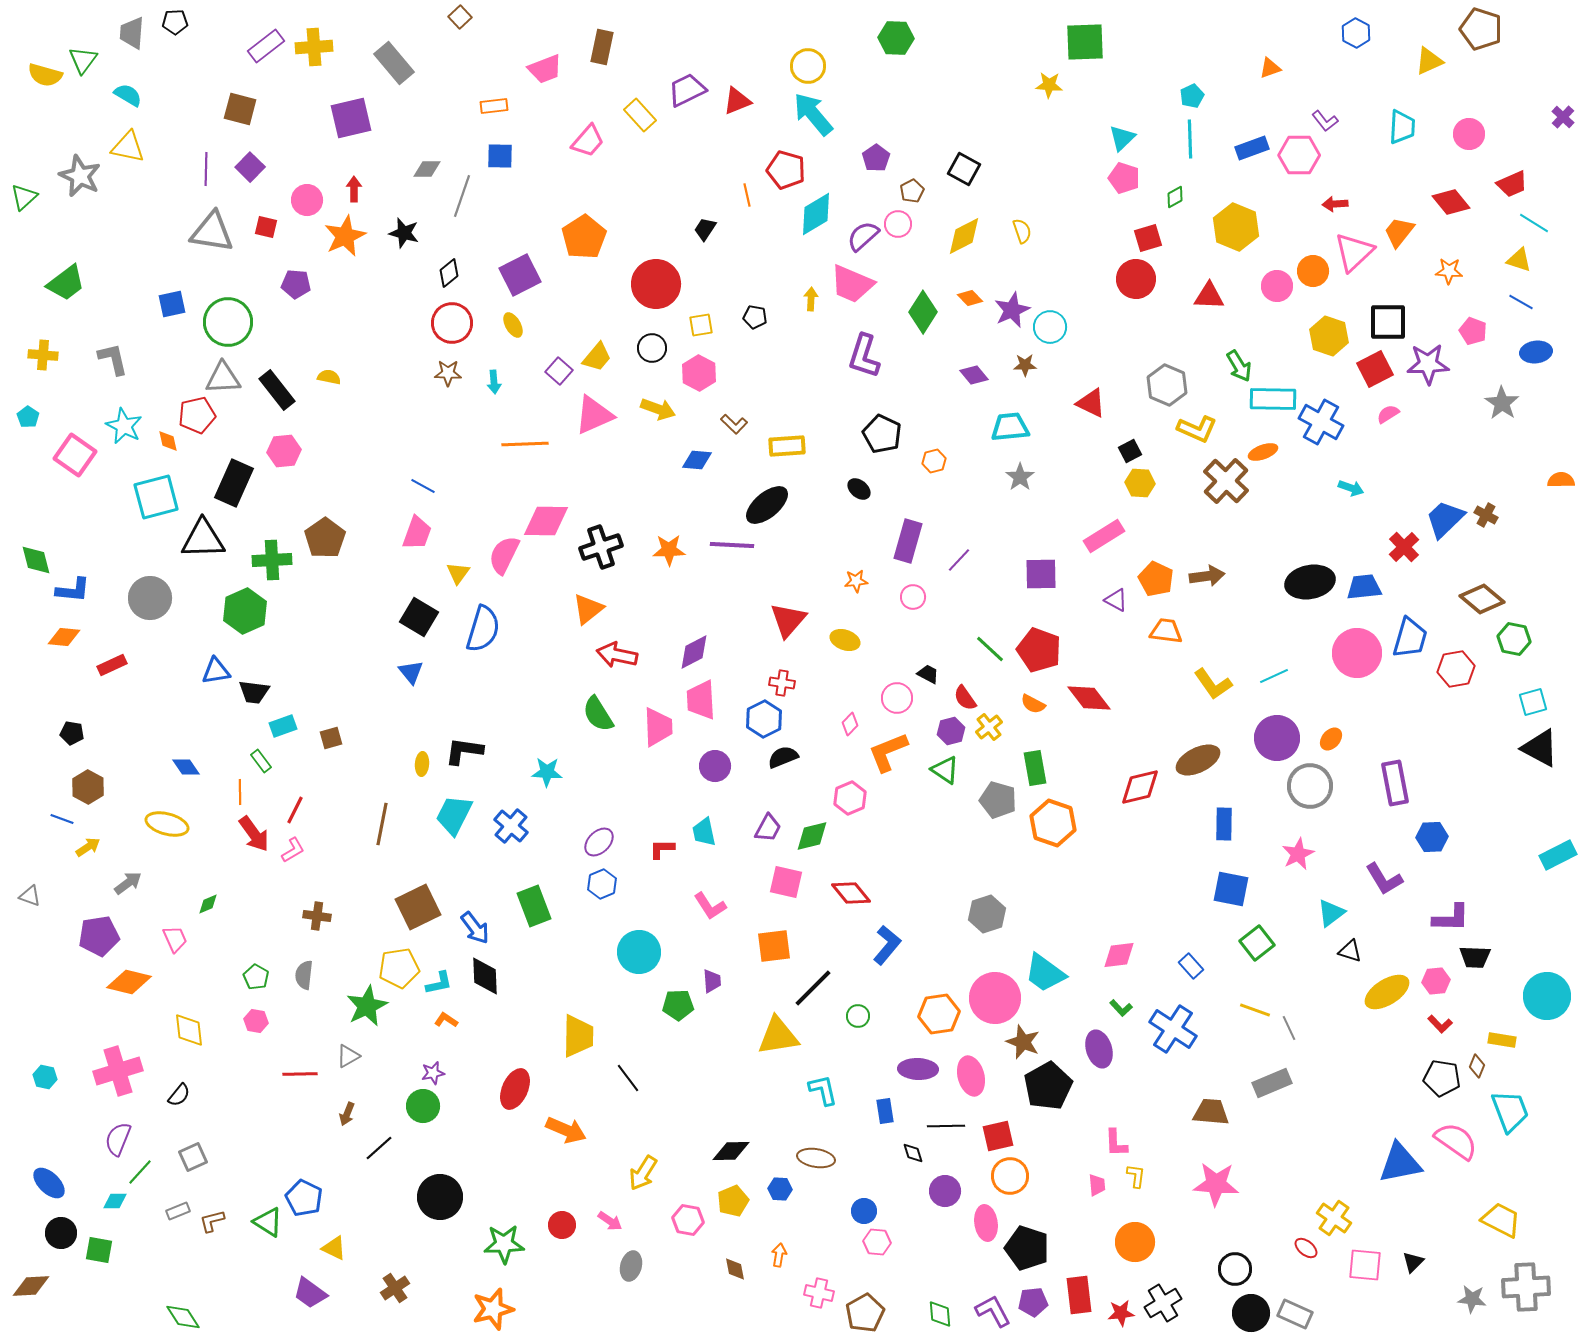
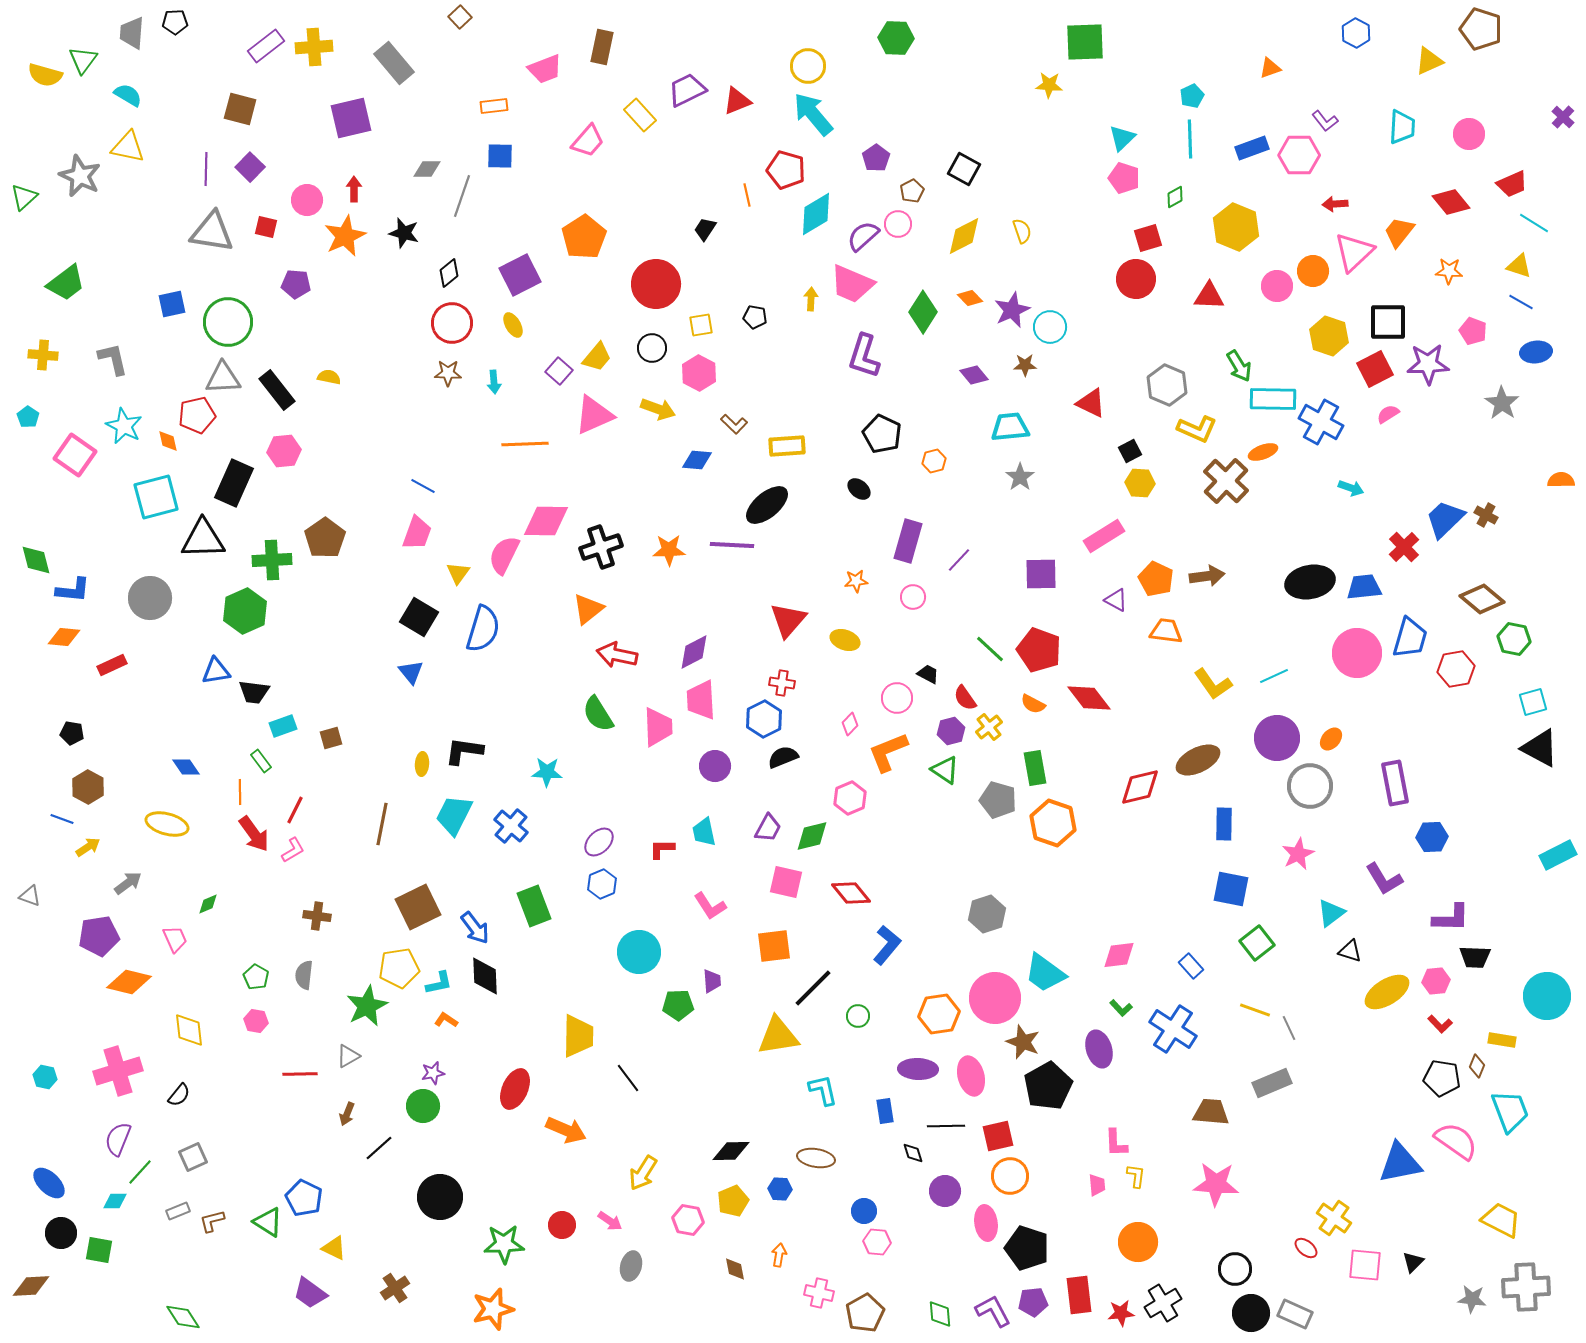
yellow triangle at (1519, 260): moved 6 px down
orange circle at (1135, 1242): moved 3 px right
